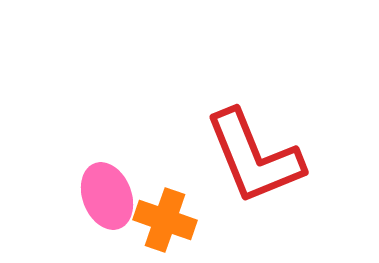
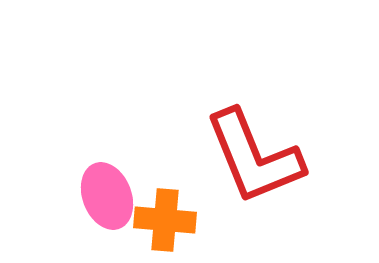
orange cross: rotated 14 degrees counterclockwise
